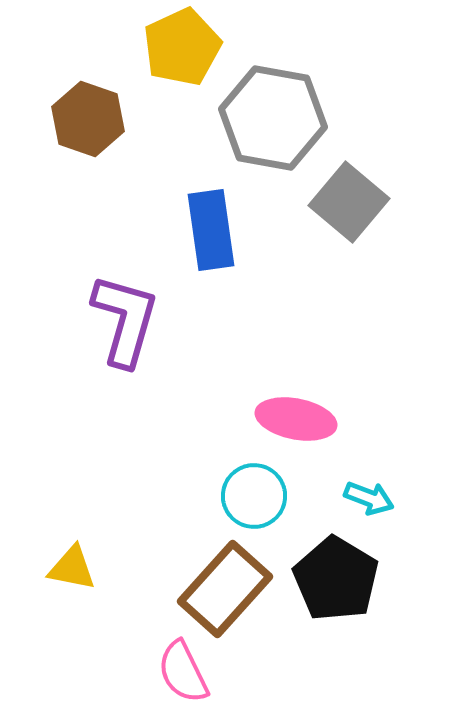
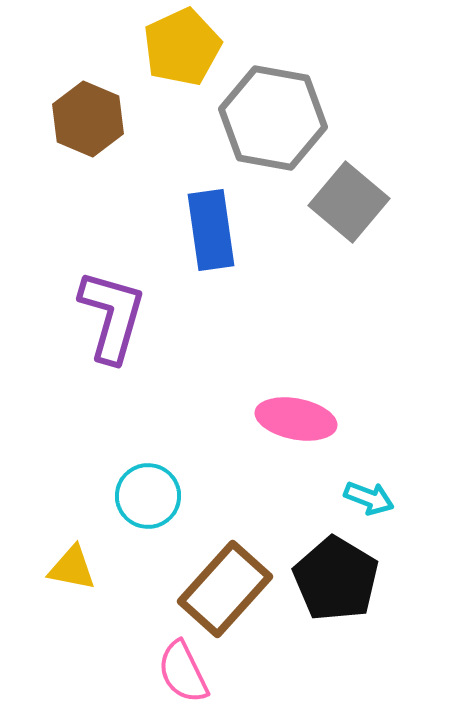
brown hexagon: rotated 4 degrees clockwise
purple L-shape: moved 13 px left, 4 px up
cyan circle: moved 106 px left
